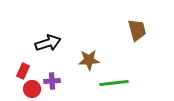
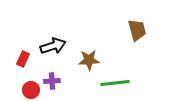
black arrow: moved 5 px right, 3 px down
red rectangle: moved 12 px up
green line: moved 1 px right
red circle: moved 1 px left, 1 px down
